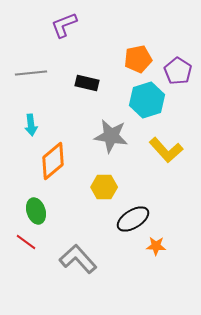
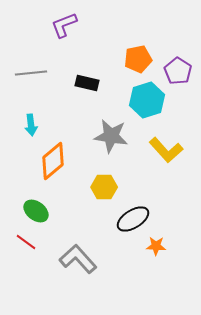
green ellipse: rotated 35 degrees counterclockwise
